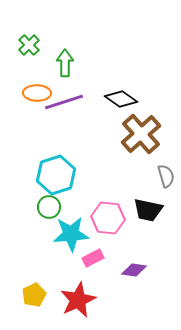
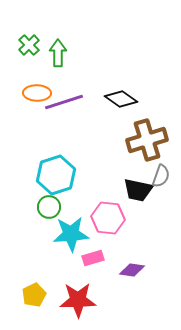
green arrow: moved 7 px left, 10 px up
brown cross: moved 6 px right, 6 px down; rotated 24 degrees clockwise
gray semicircle: moved 5 px left; rotated 35 degrees clockwise
black trapezoid: moved 10 px left, 20 px up
pink rectangle: rotated 10 degrees clockwise
purple diamond: moved 2 px left
red star: rotated 24 degrees clockwise
